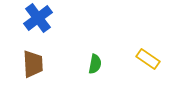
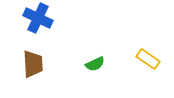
blue cross: rotated 28 degrees counterclockwise
green semicircle: rotated 54 degrees clockwise
